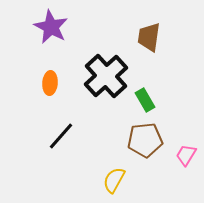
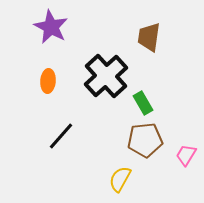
orange ellipse: moved 2 px left, 2 px up
green rectangle: moved 2 px left, 3 px down
yellow semicircle: moved 6 px right, 1 px up
